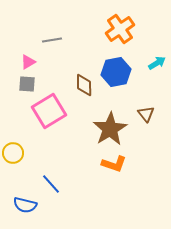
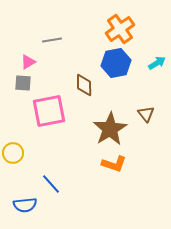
blue hexagon: moved 9 px up
gray square: moved 4 px left, 1 px up
pink square: rotated 20 degrees clockwise
blue semicircle: rotated 20 degrees counterclockwise
